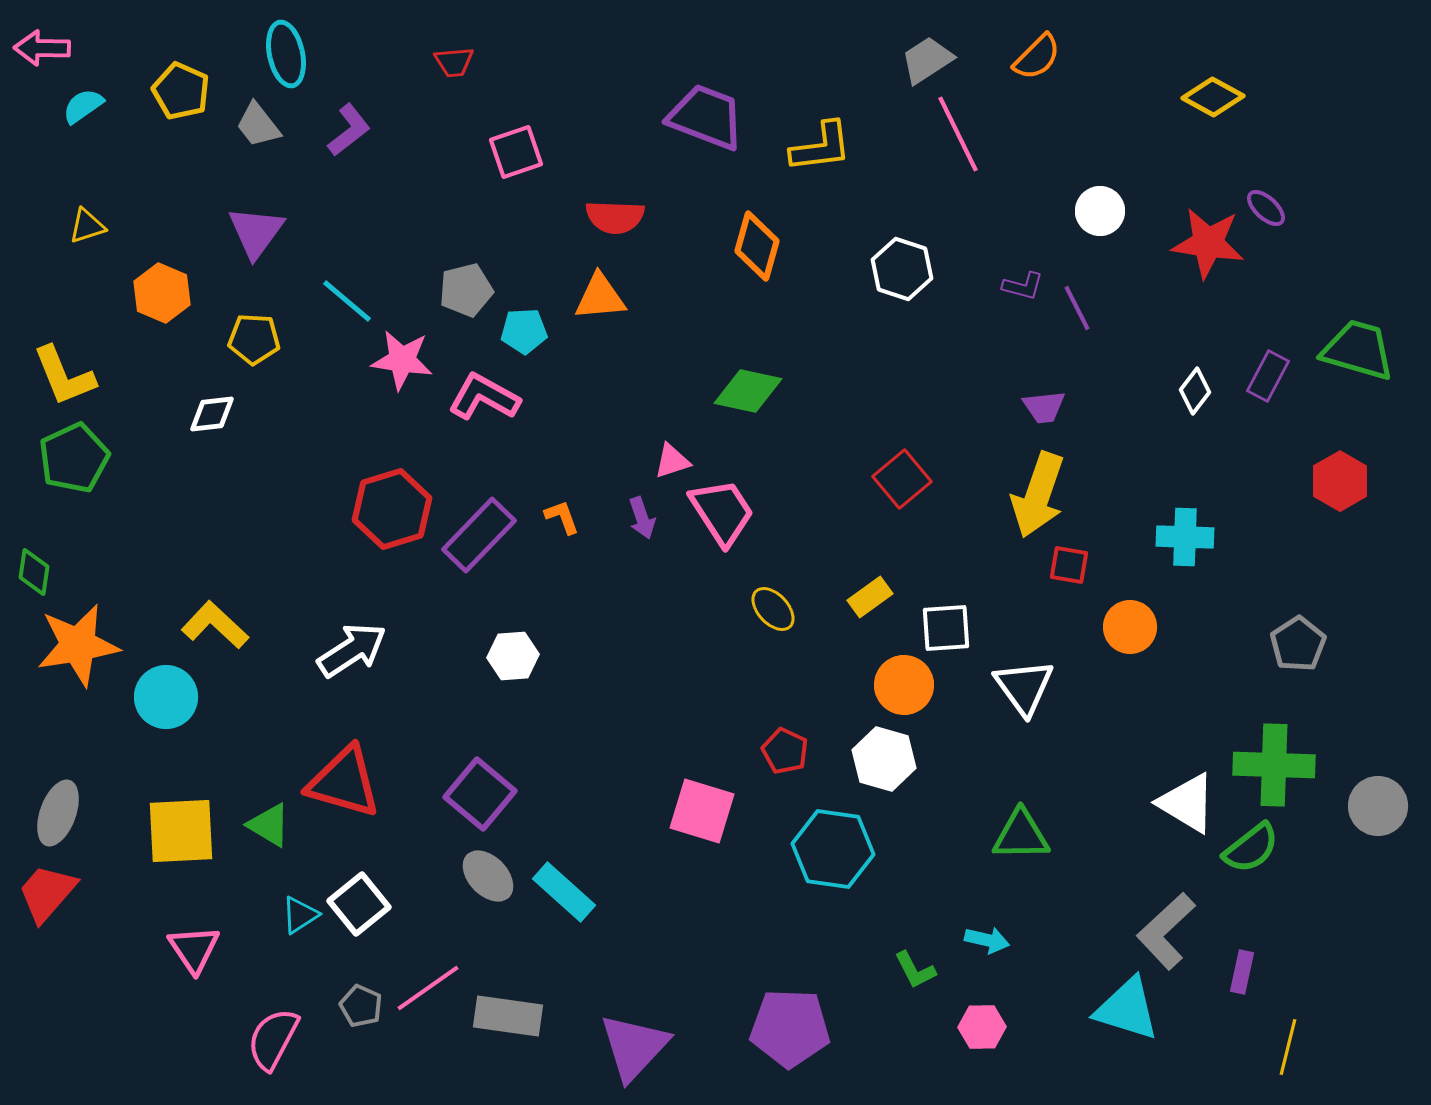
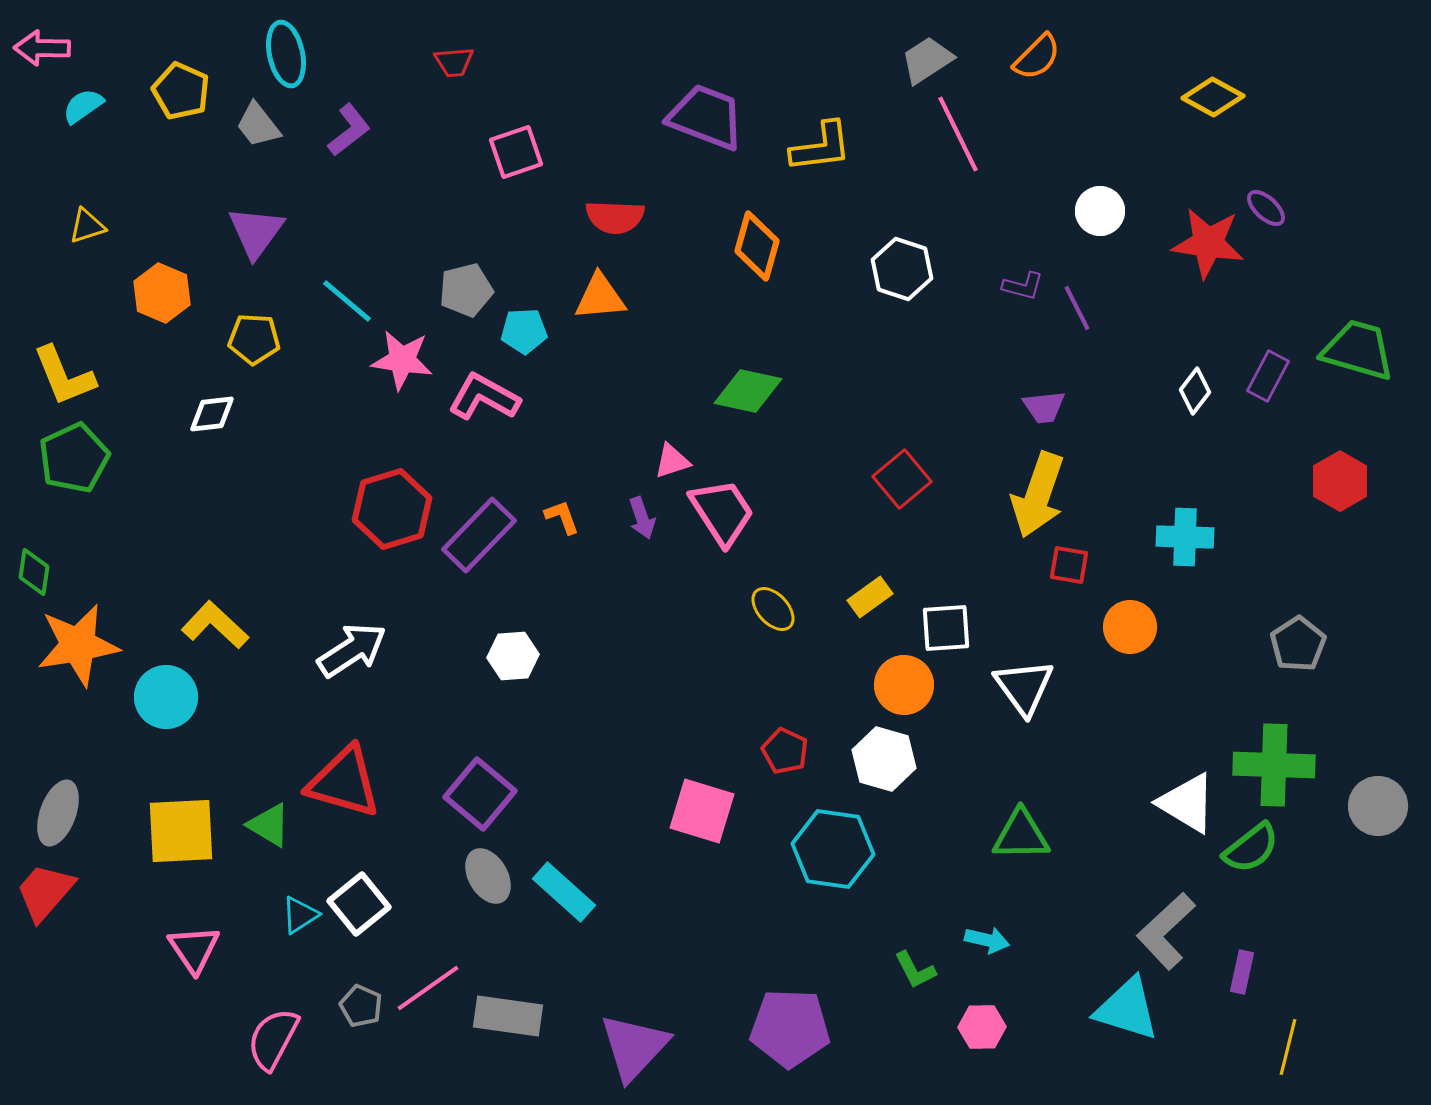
gray ellipse at (488, 876): rotated 14 degrees clockwise
red trapezoid at (47, 893): moved 2 px left, 1 px up
